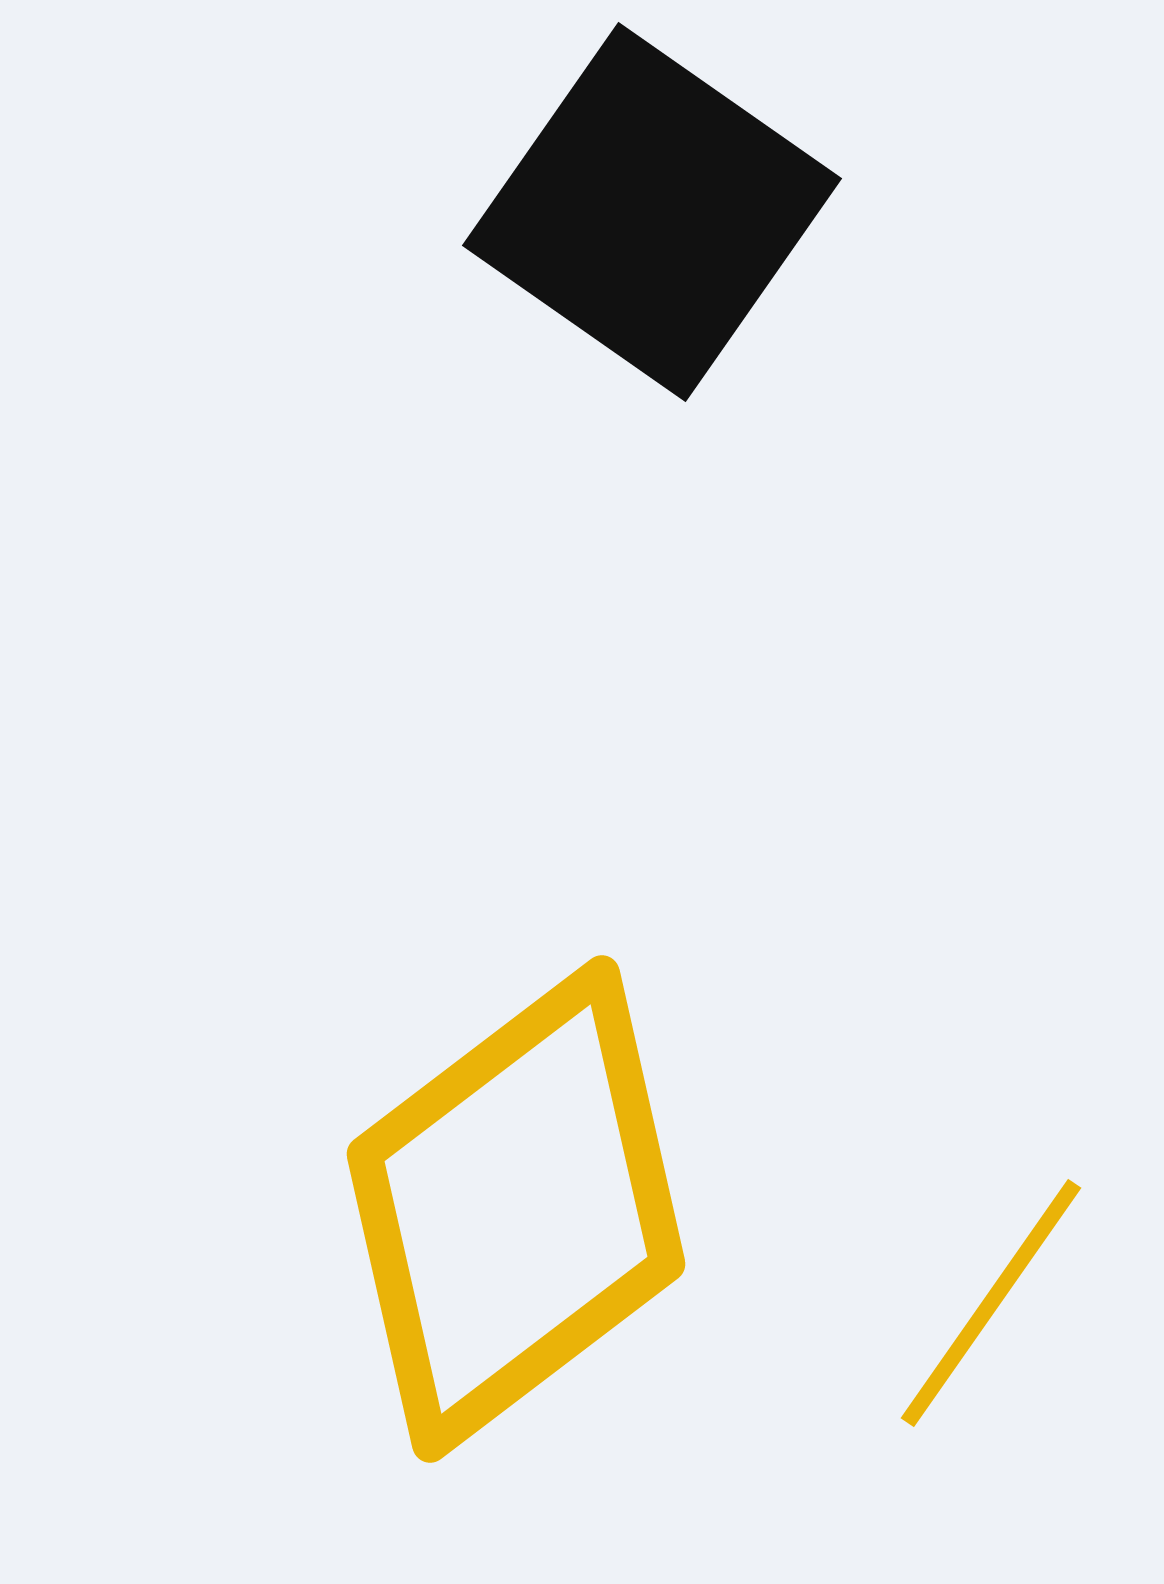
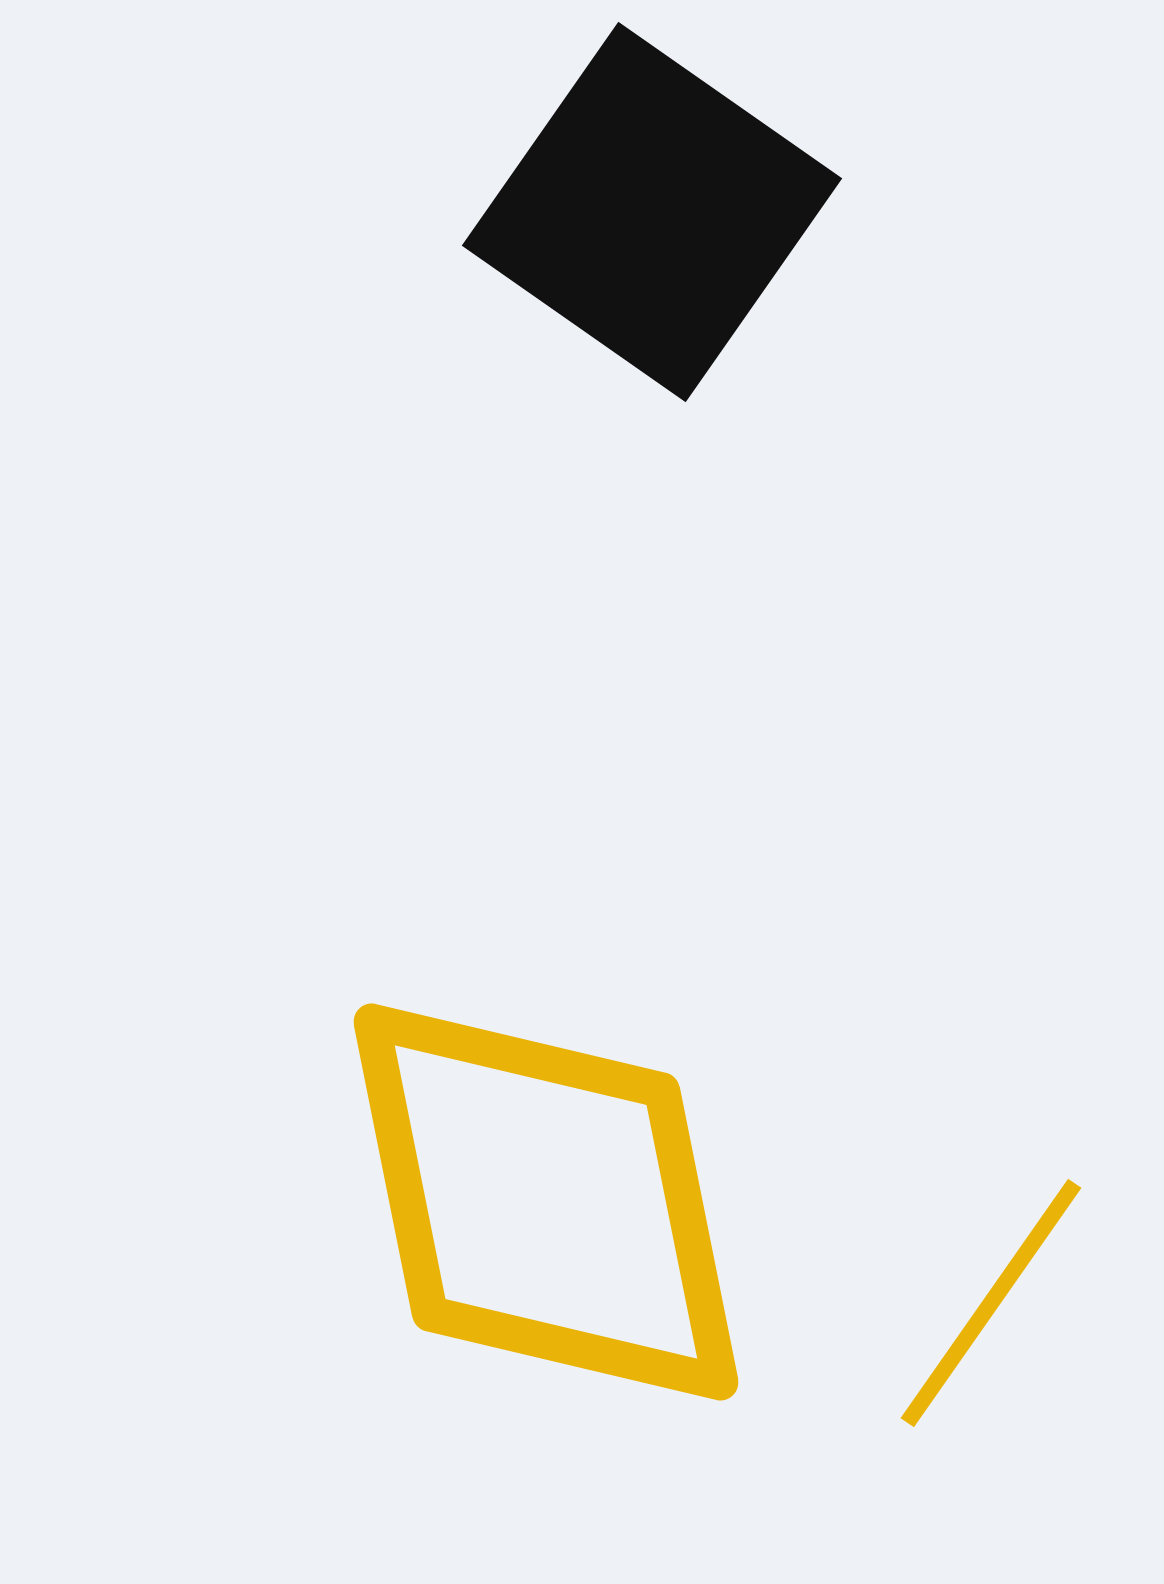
yellow diamond: moved 30 px right, 7 px up; rotated 64 degrees counterclockwise
